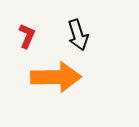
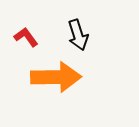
red L-shape: moved 1 px left, 1 px down; rotated 60 degrees counterclockwise
